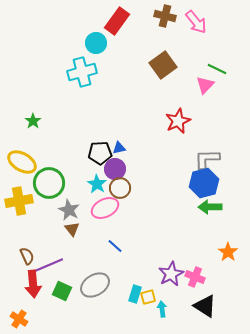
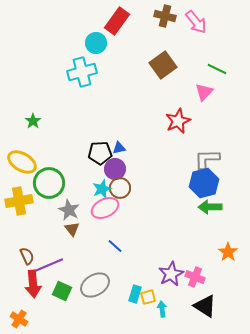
pink triangle: moved 1 px left, 7 px down
cyan star: moved 5 px right, 5 px down; rotated 18 degrees clockwise
